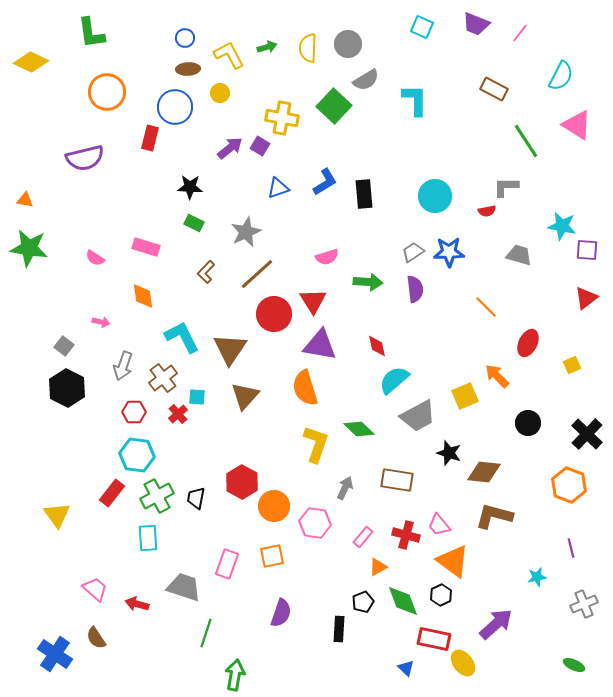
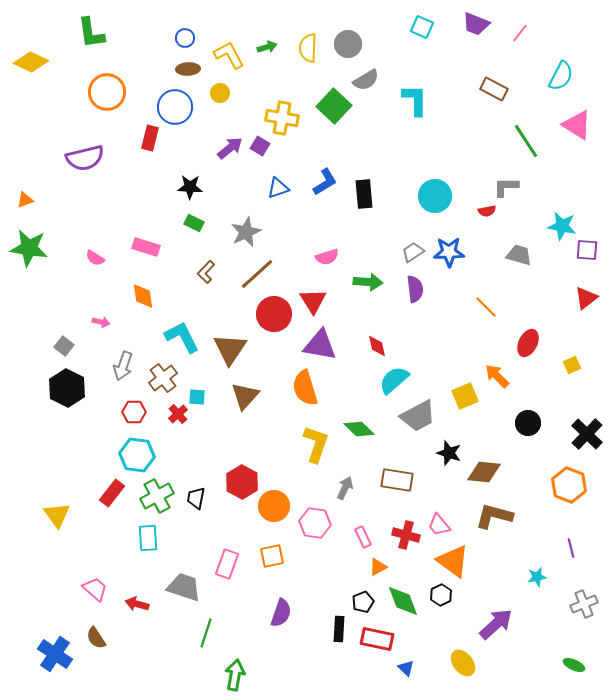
orange triangle at (25, 200): rotated 30 degrees counterclockwise
pink rectangle at (363, 537): rotated 65 degrees counterclockwise
red rectangle at (434, 639): moved 57 px left
